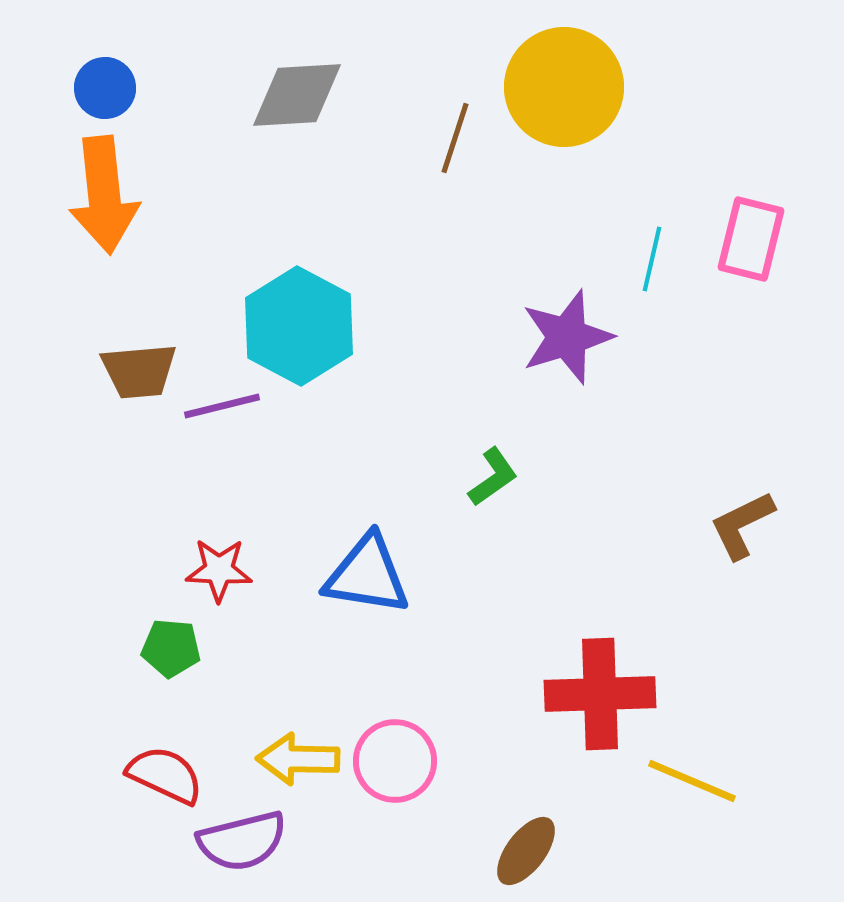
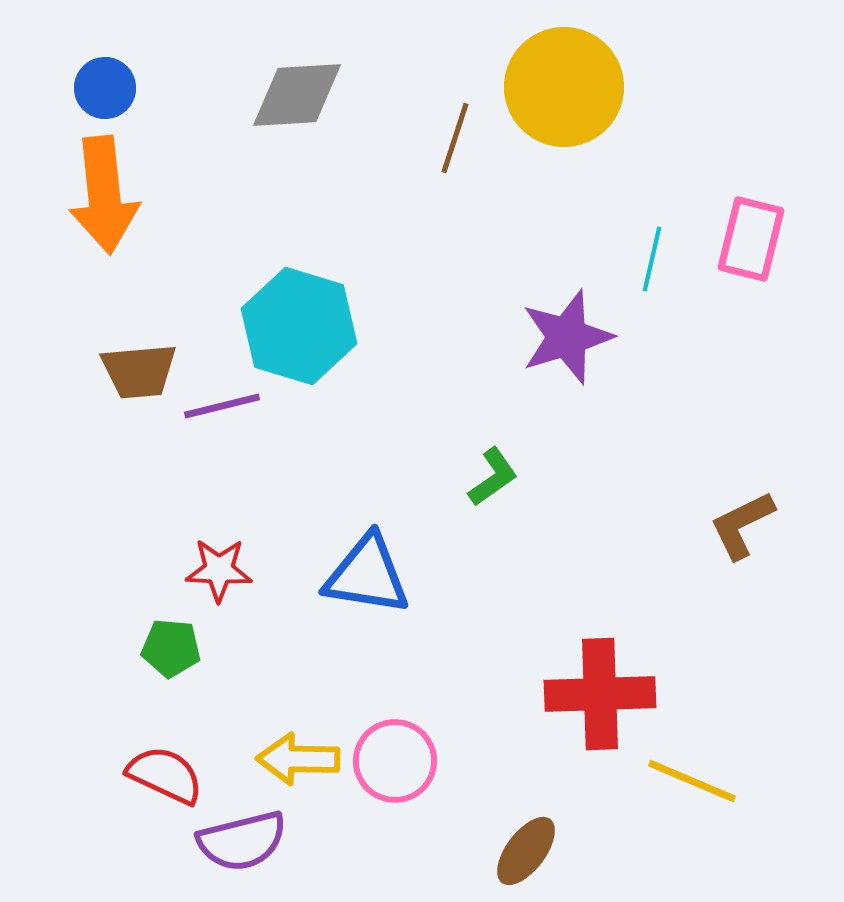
cyan hexagon: rotated 11 degrees counterclockwise
